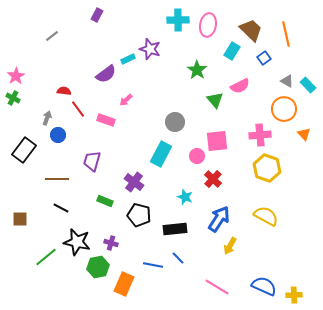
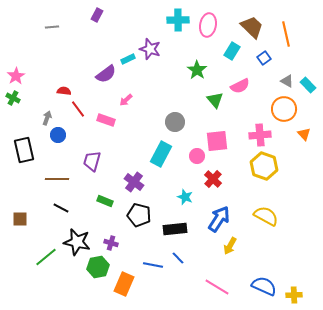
brown trapezoid at (251, 30): moved 1 px right, 3 px up
gray line at (52, 36): moved 9 px up; rotated 32 degrees clockwise
black rectangle at (24, 150): rotated 50 degrees counterclockwise
yellow hexagon at (267, 168): moved 3 px left, 2 px up
